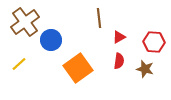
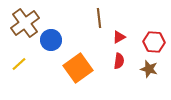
brown cross: moved 1 px down
brown star: moved 4 px right
